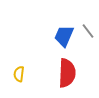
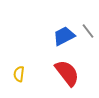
blue trapezoid: rotated 40 degrees clockwise
red semicircle: rotated 40 degrees counterclockwise
